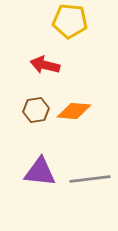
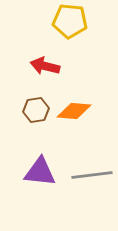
red arrow: moved 1 px down
gray line: moved 2 px right, 4 px up
